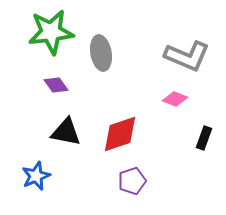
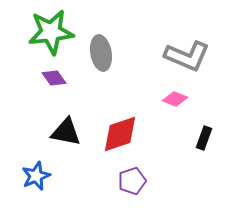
purple diamond: moved 2 px left, 7 px up
